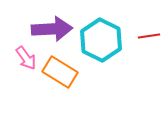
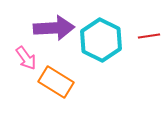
purple arrow: moved 2 px right, 1 px up
orange rectangle: moved 4 px left, 10 px down
